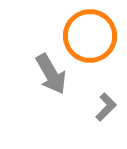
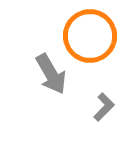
gray L-shape: moved 2 px left
